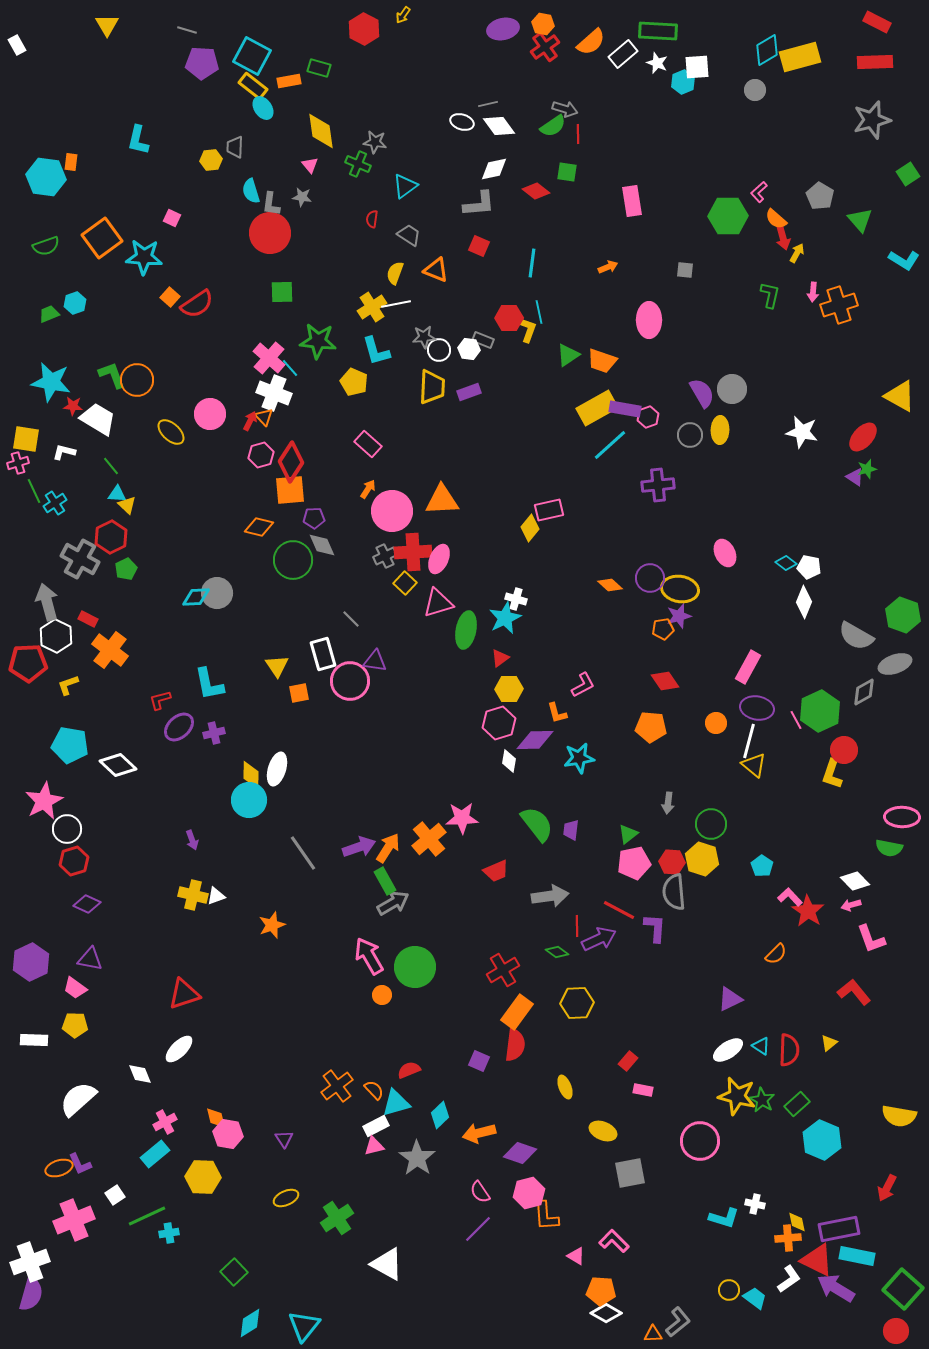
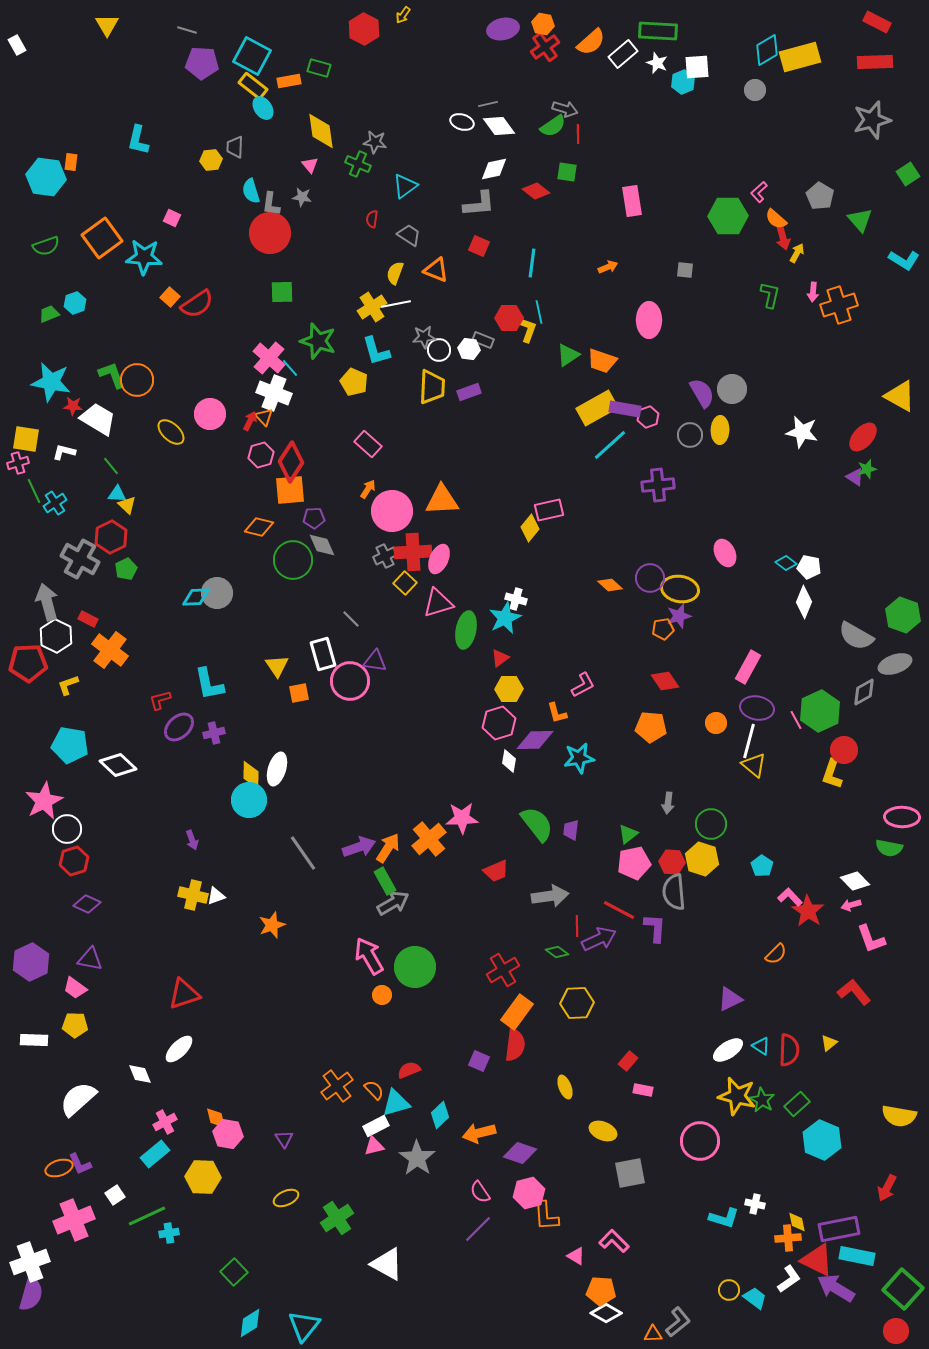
green star at (318, 341): rotated 12 degrees clockwise
